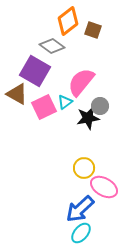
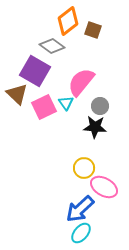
brown triangle: rotated 15 degrees clockwise
cyan triangle: moved 1 px right, 1 px down; rotated 28 degrees counterclockwise
black star: moved 7 px right, 9 px down; rotated 15 degrees clockwise
